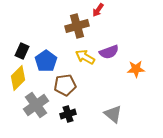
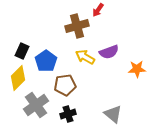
orange star: moved 1 px right
